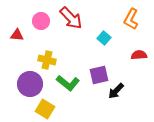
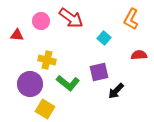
red arrow: rotated 10 degrees counterclockwise
purple square: moved 3 px up
